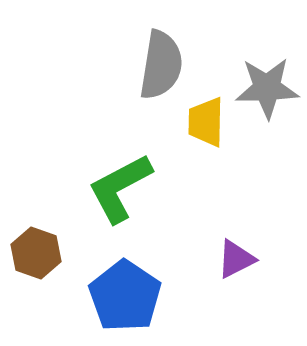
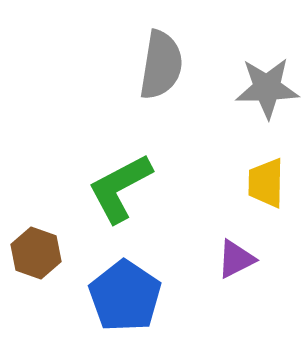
yellow trapezoid: moved 60 px right, 61 px down
